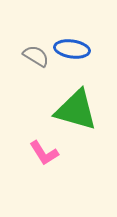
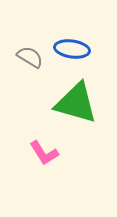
gray semicircle: moved 6 px left, 1 px down
green triangle: moved 7 px up
